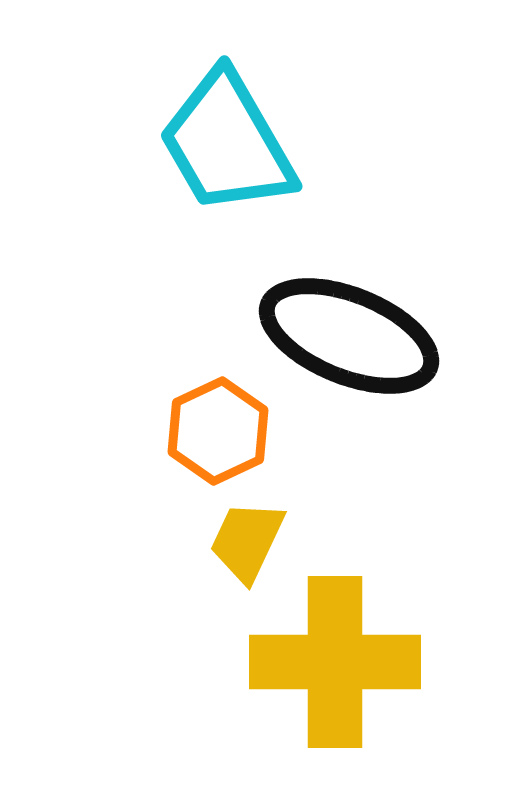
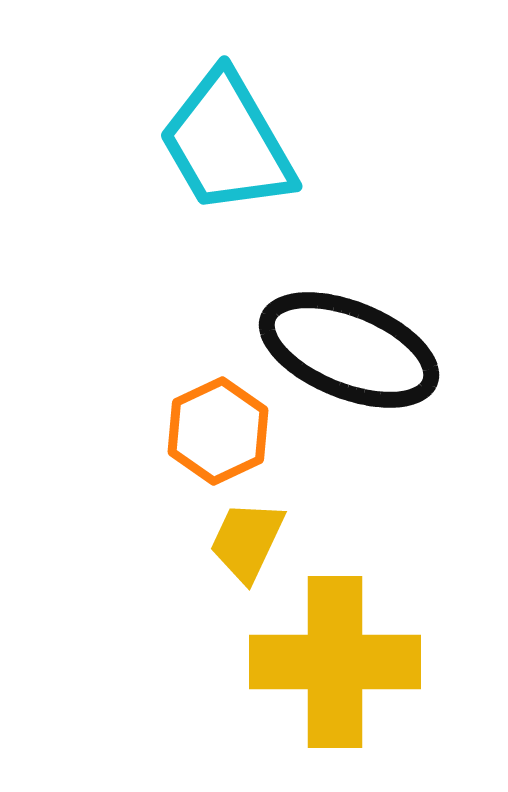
black ellipse: moved 14 px down
